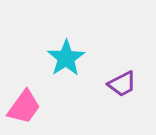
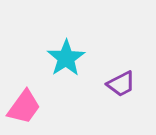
purple trapezoid: moved 1 px left
